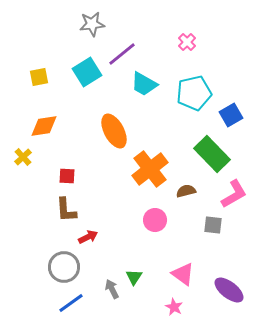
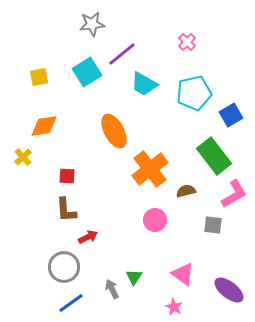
green rectangle: moved 2 px right, 2 px down; rotated 6 degrees clockwise
